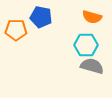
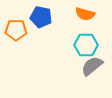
orange semicircle: moved 7 px left, 3 px up
gray semicircle: rotated 55 degrees counterclockwise
